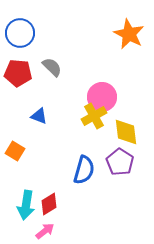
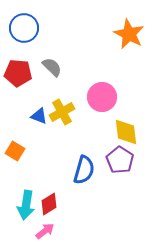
blue circle: moved 4 px right, 5 px up
yellow cross: moved 32 px left, 4 px up
purple pentagon: moved 2 px up
